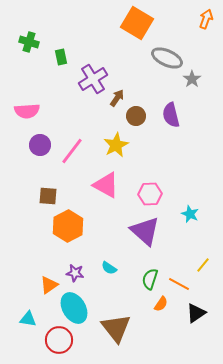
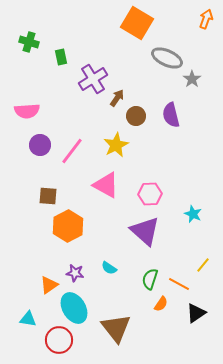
cyan star: moved 3 px right
